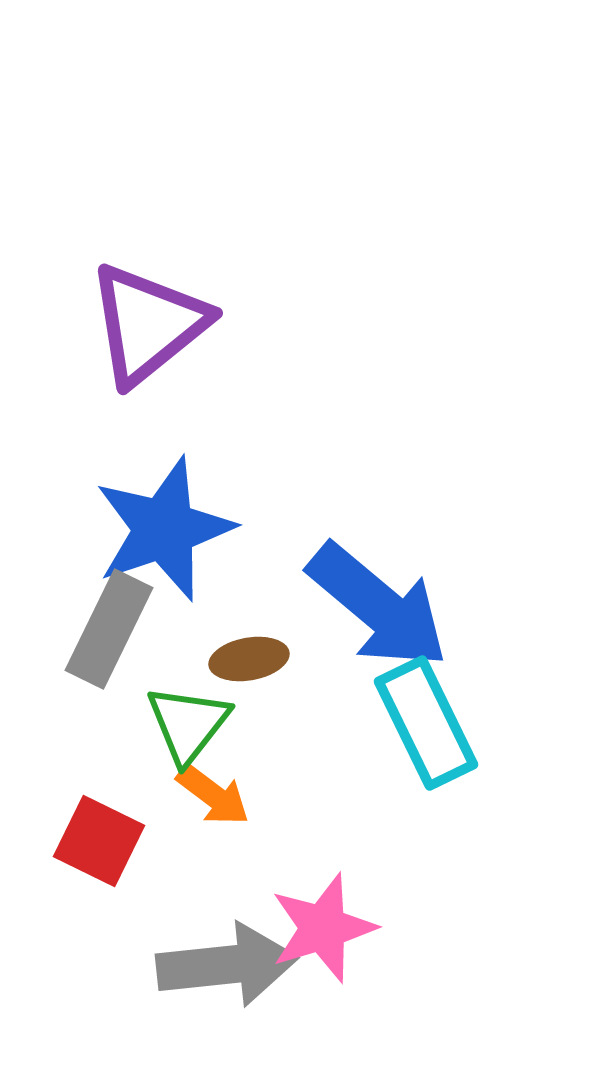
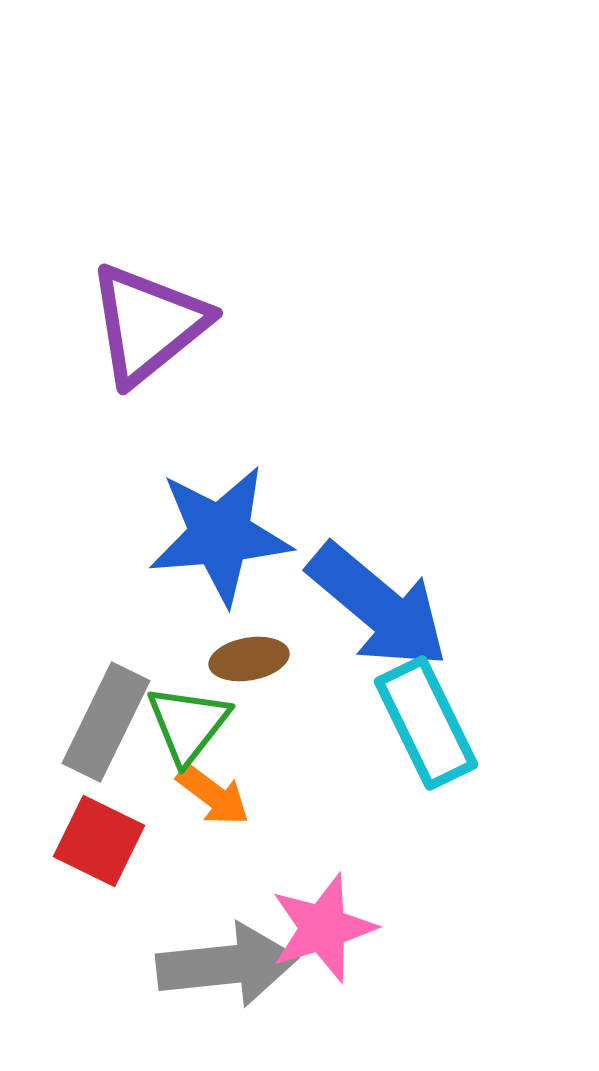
blue star: moved 56 px right, 6 px down; rotated 14 degrees clockwise
gray rectangle: moved 3 px left, 93 px down
